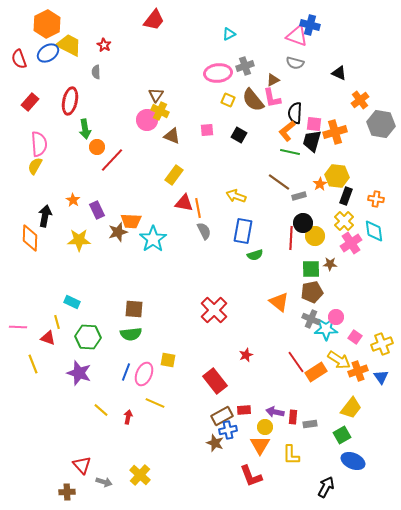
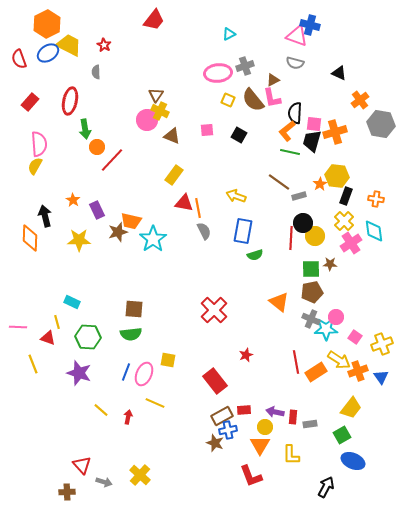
black arrow at (45, 216): rotated 25 degrees counterclockwise
orange trapezoid at (131, 221): rotated 10 degrees clockwise
red line at (296, 362): rotated 25 degrees clockwise
